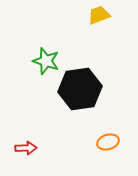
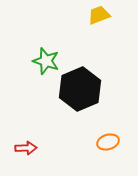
black hexagon: rotated 15 degrees counterclockwise
